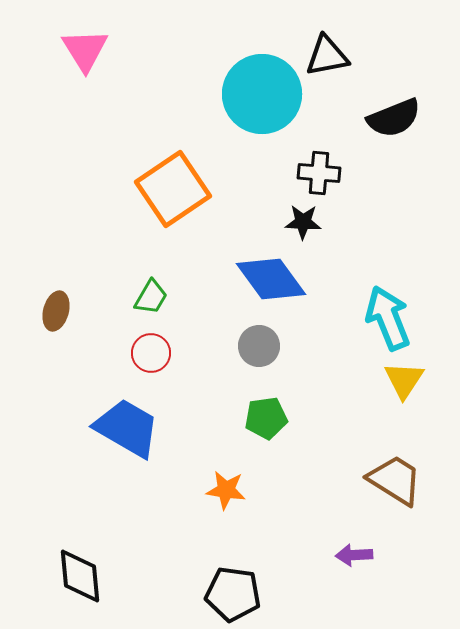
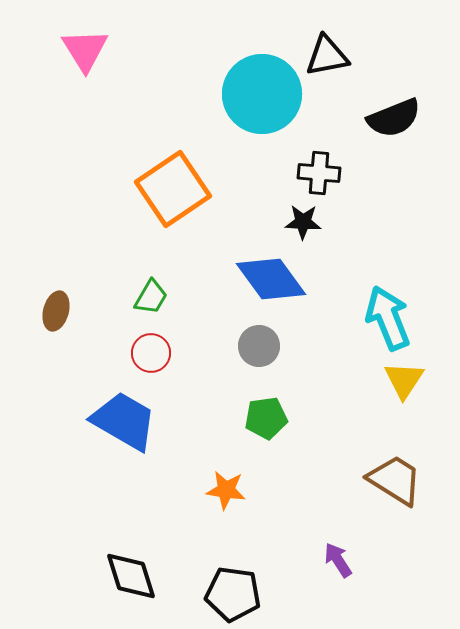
blue trapezoid: moved 3 px left, 7 px up
purple arrow: moved 16 px left, 5 px down; rotated 60 degrees clockwise
black diamond: moved 51 px right; rotated 12 degrees counterclockwise
